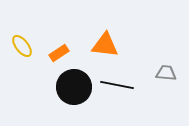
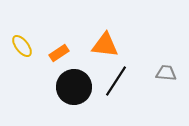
black line: moved 1 px left, 4 px up; rotated 68 degrees counterclockwise
